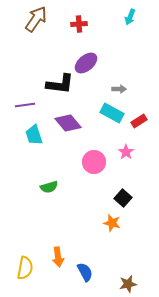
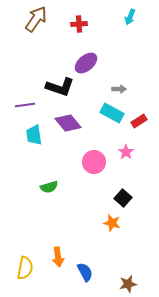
black L-shape: moved 3 px down; rotated 12 degrees clockwise
cyan trapezoid: rotated 10 degrees clockwise
